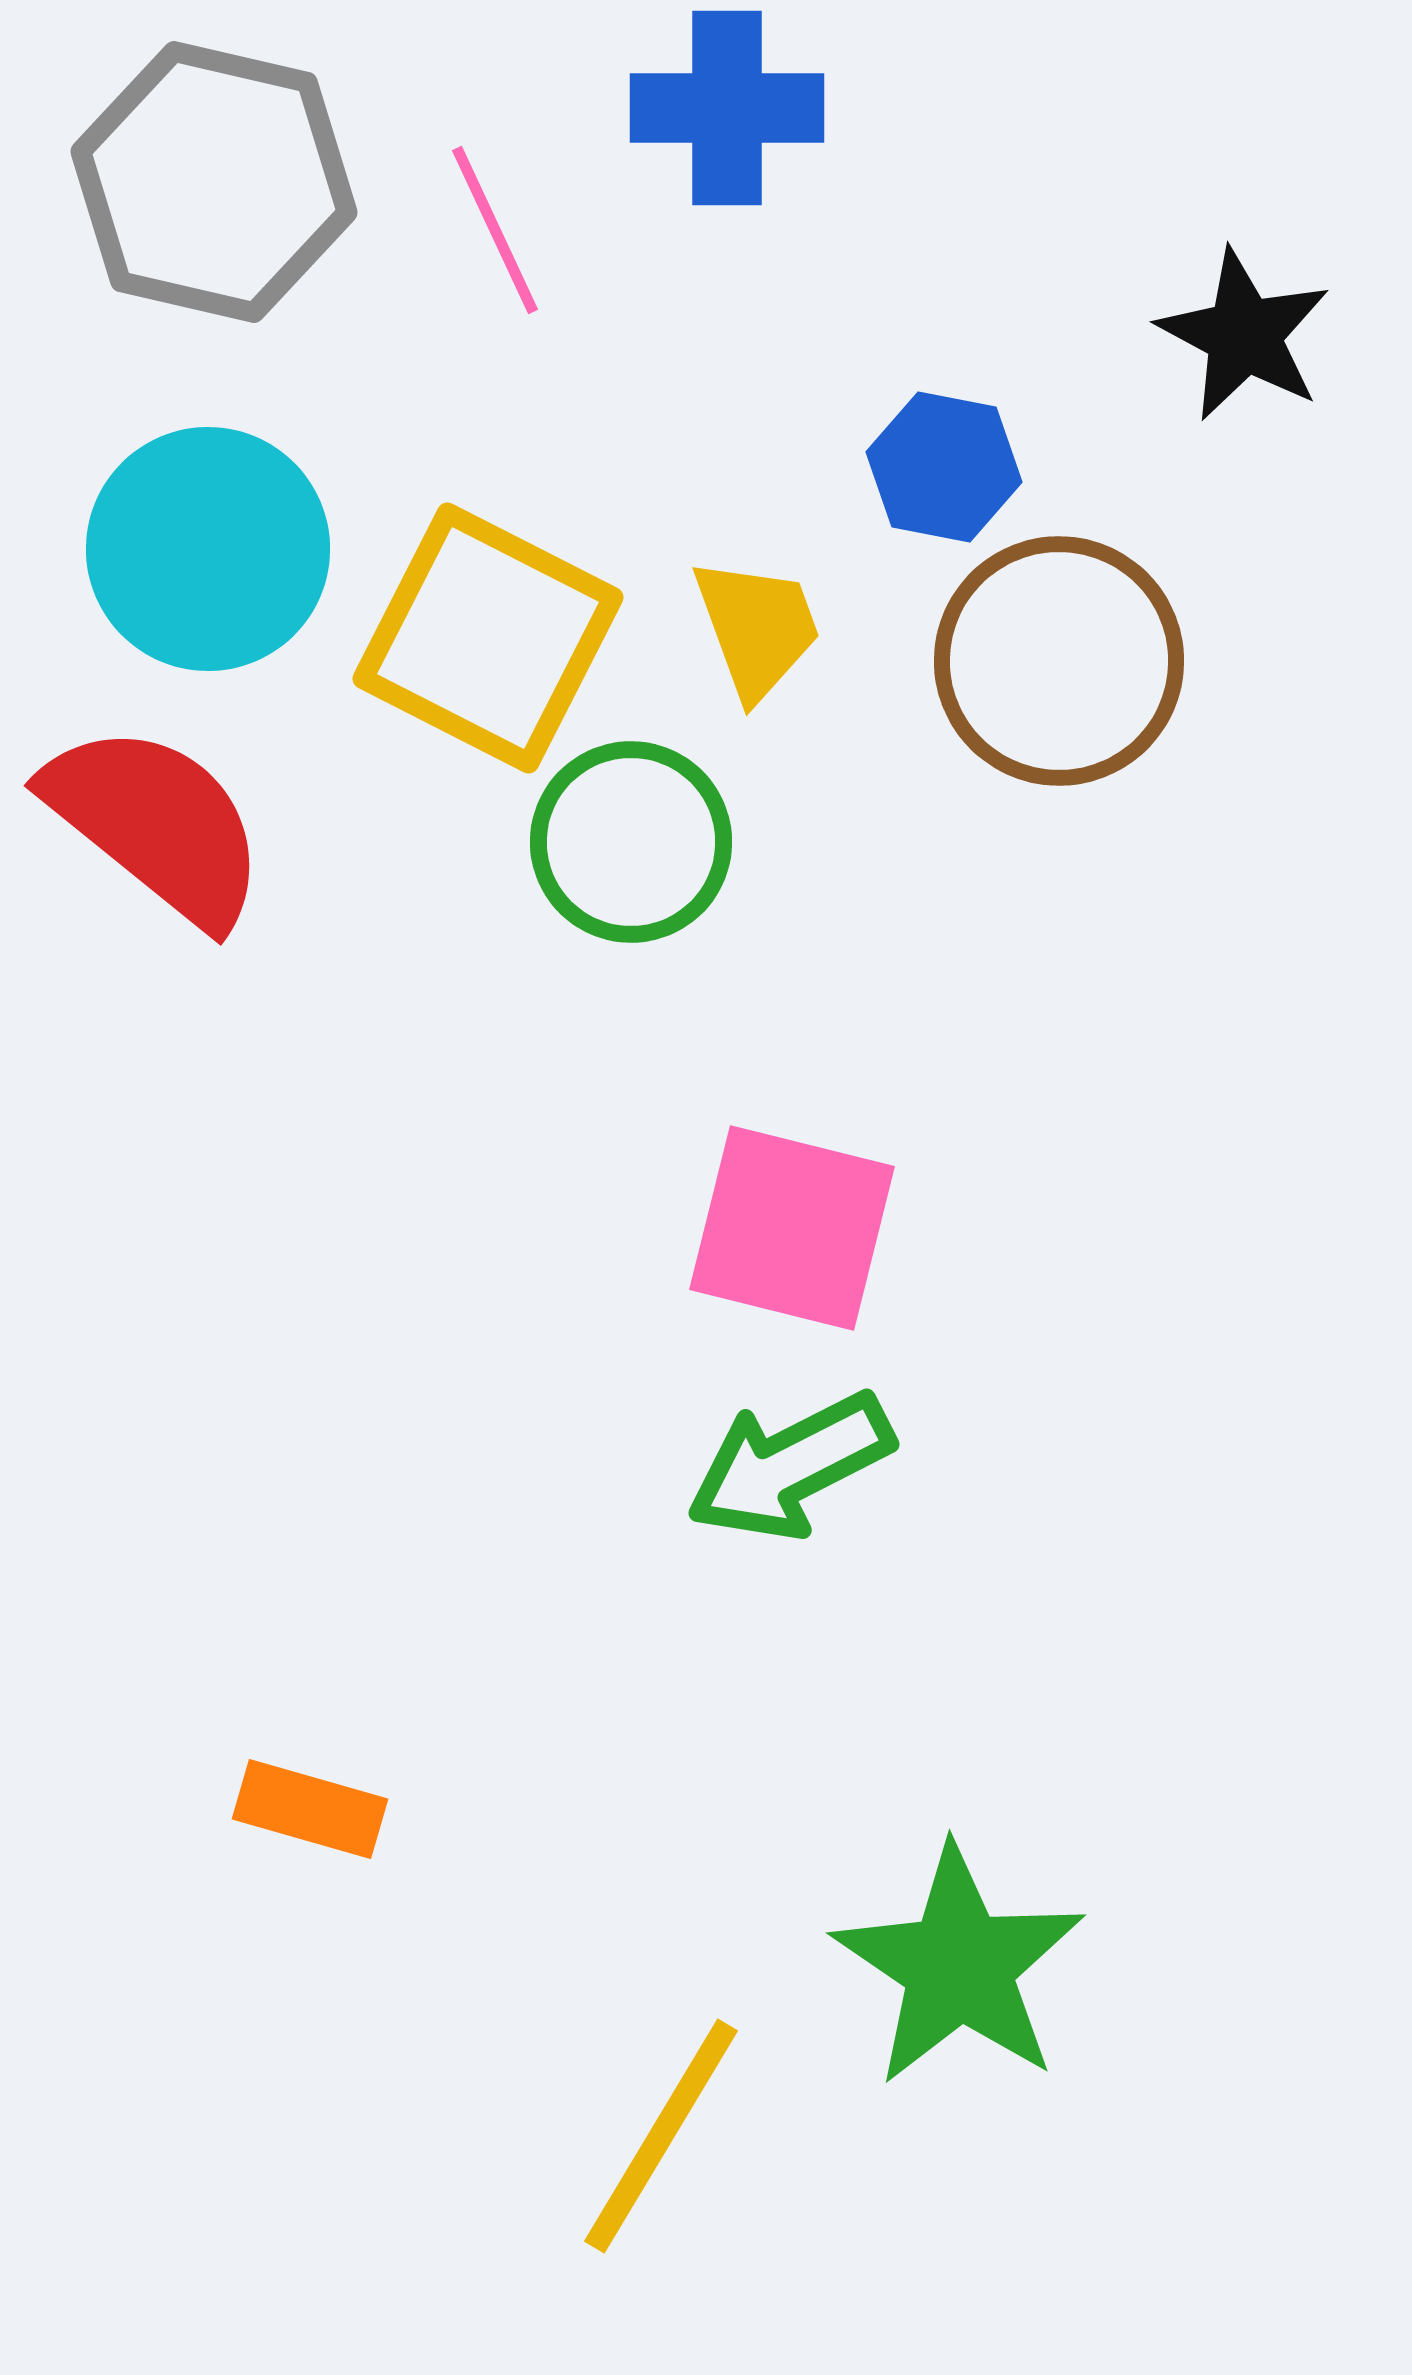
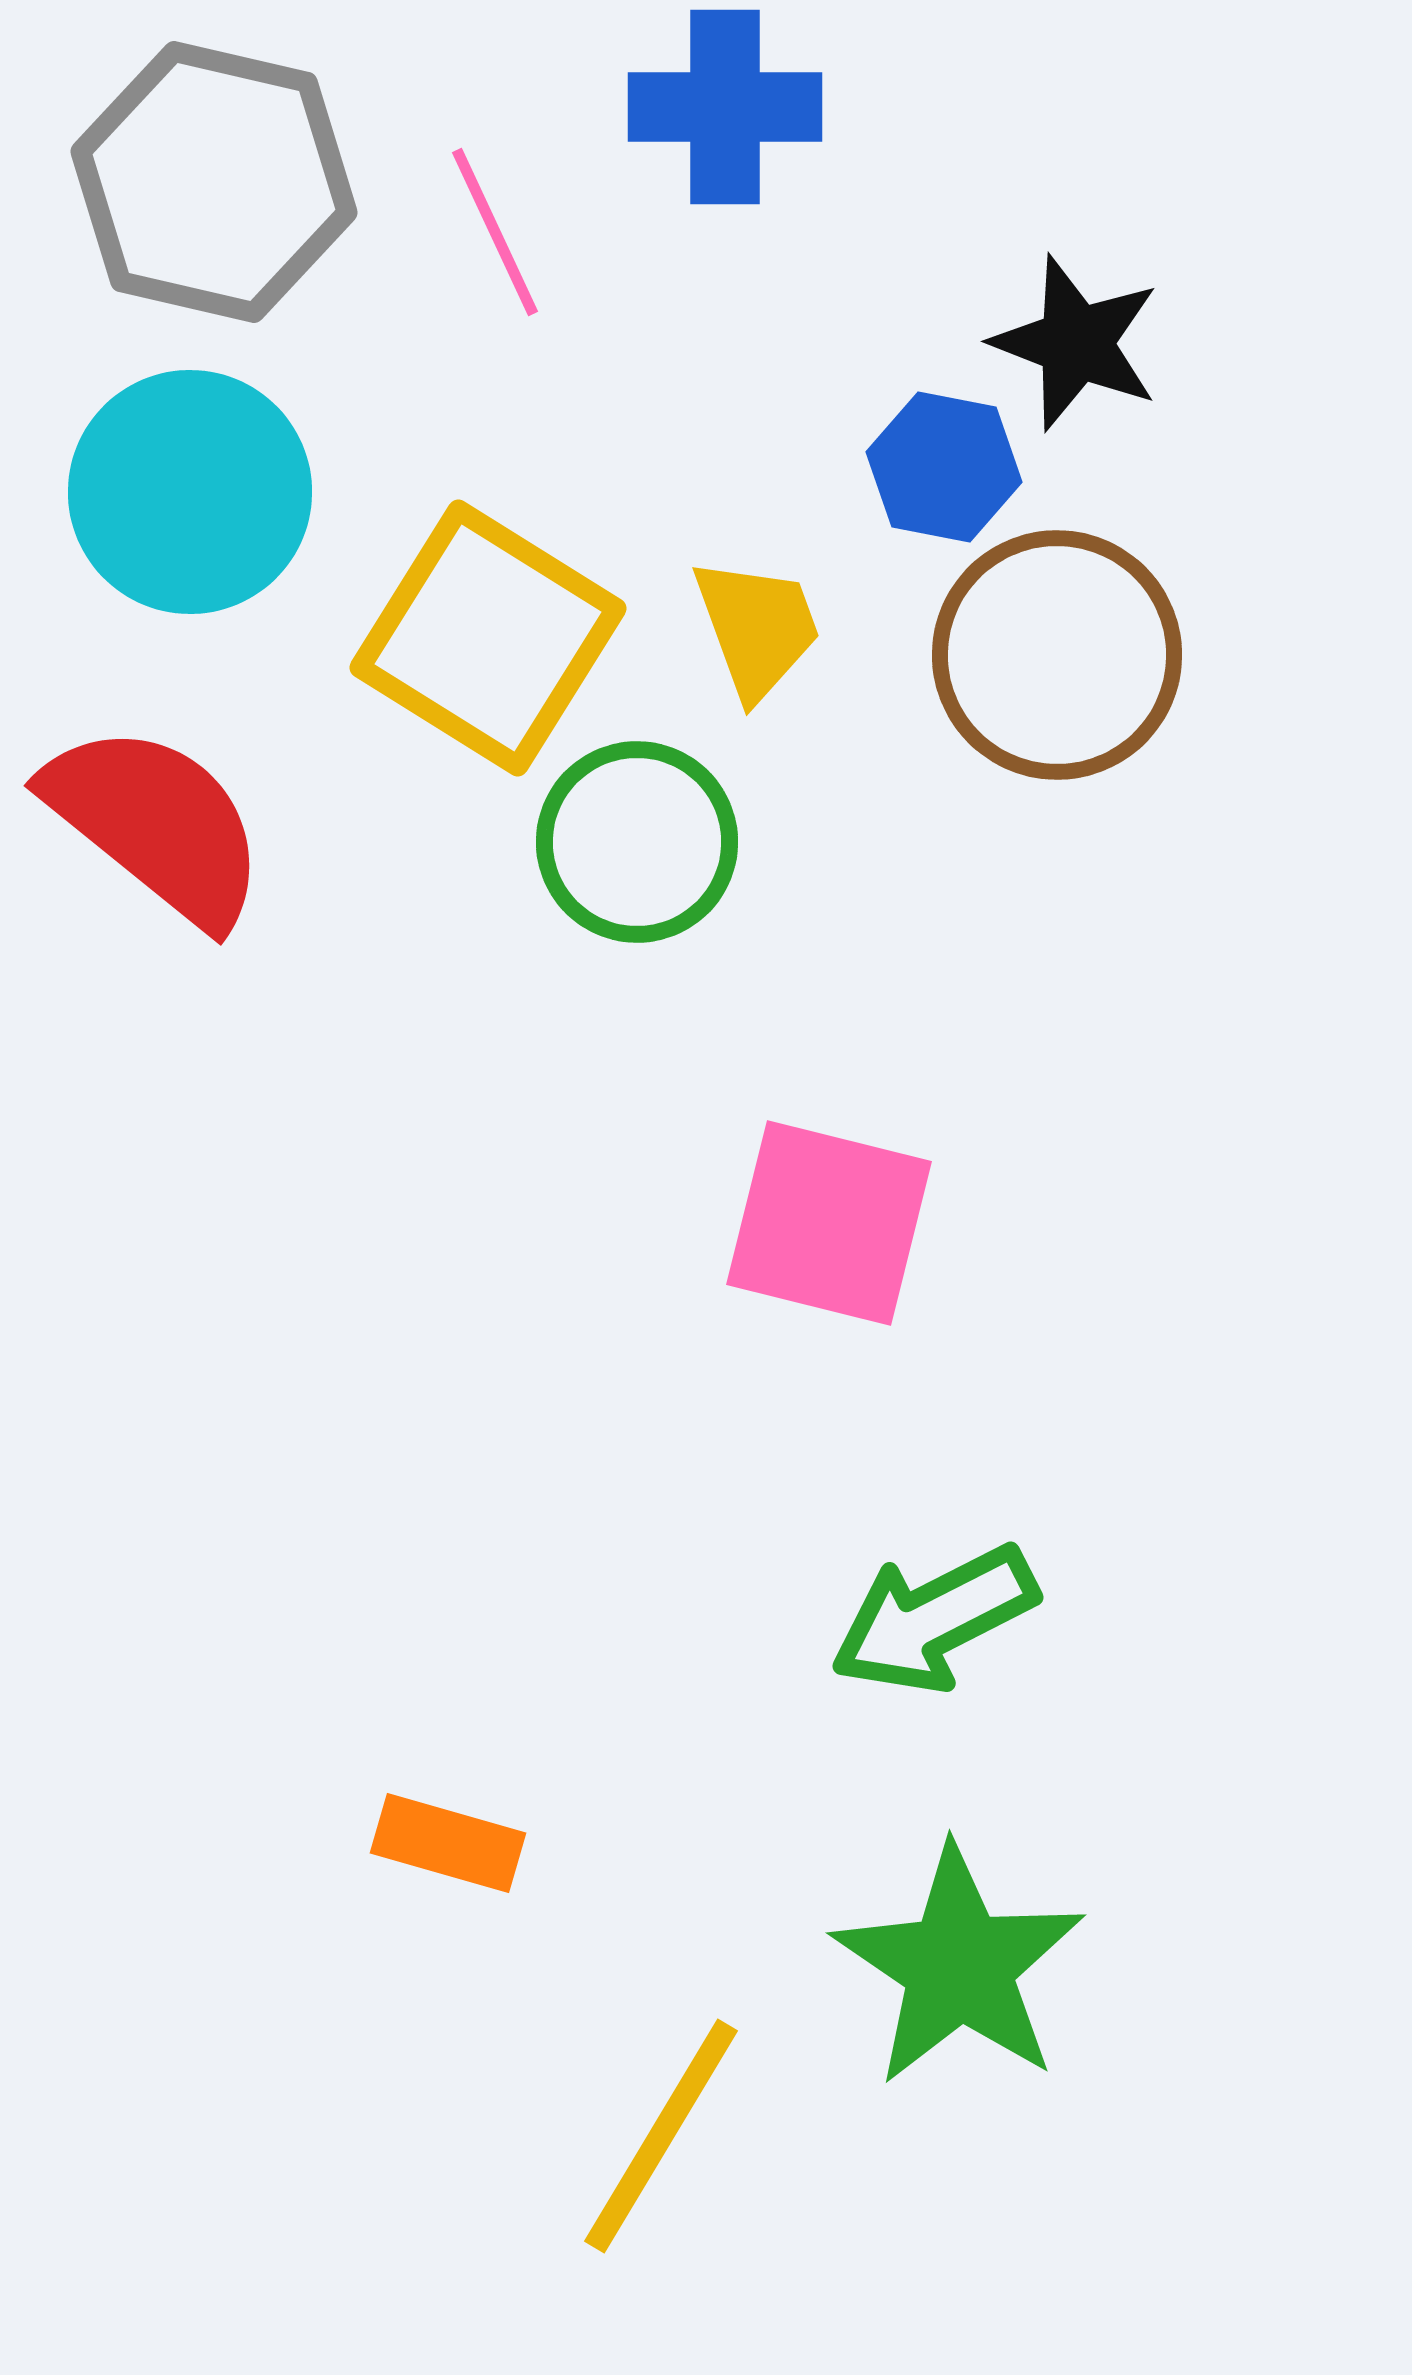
blue cross: moved 2 px left, 1 px up
pink line: moved 2 px down
black star: moved 168 px left, 8 px down; rotated 7 degrees counterclockwise
cyan circle: moved 18 px left, 57 px up
yellow square: rotated 5 degrees clockwise
brown circle: moved 2 px left, 6 px up
green circle: moved 6 px right
pink square: moved 37 px right, 5 px up
green arrow: moved 144 px right, 153 px down
orange rectangle: moved 138 px right, 34 px down
